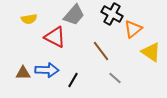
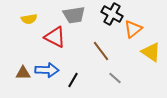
gray trapezoid: rotated 40 degrees clockwise
